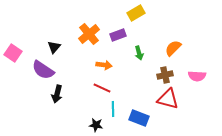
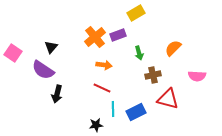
orange cross: moved 6 px right, 3 px down
black triangle: moved 3 px left
brown cross: moved 12 px left
blue rectangle: moved 3 px left, 6 px up; rotated 48 degrees counterclockwise
black star: rotated 16 degrees counterclockwise
